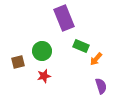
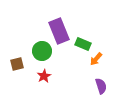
purple rectangle: moved 5 px left, 13 px down
green rectangle: moved 2 px right, 2 px up
brown square: moved 1 px left, 2 px down
red star: rotated 16 degrees counterclockwise
